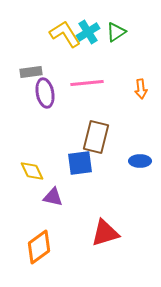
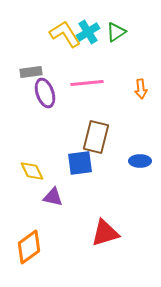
purple ellipse: rotated 8 degrees counterclockwise
orange diamond: moved 10 px left
